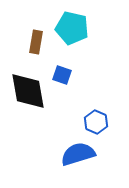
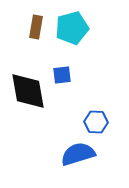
cyan pentagon: rotated 28 degrees counterclockwise
brown rectangle: moved 15 px up
blue square: rotated 24 degrees counterclockwise
blue hexagon: rotated 20 degrees counterclockwise
